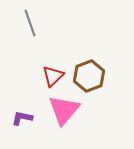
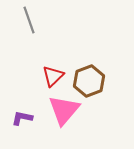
gray line: moved 1 px left, 3 px up
brown hexagon: moved 5 px down
